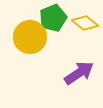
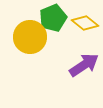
purple arrow: moved 5 px right, 8 px up
